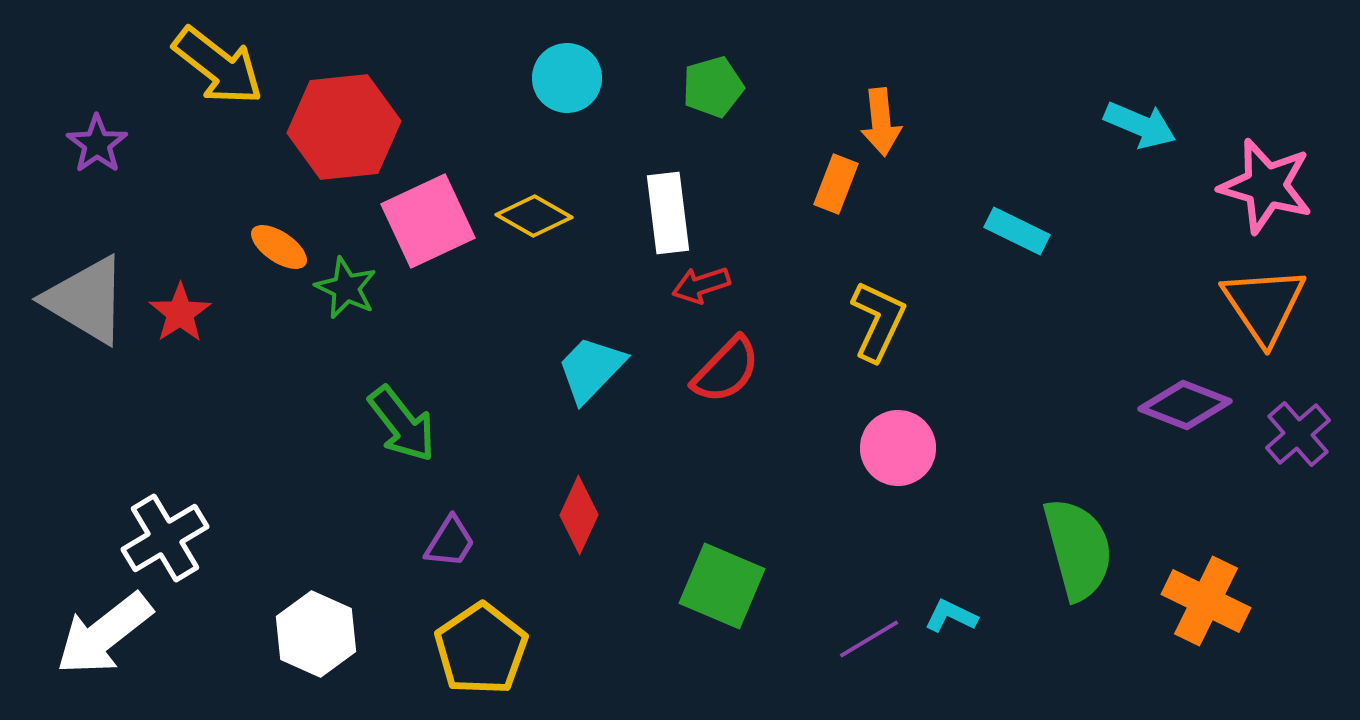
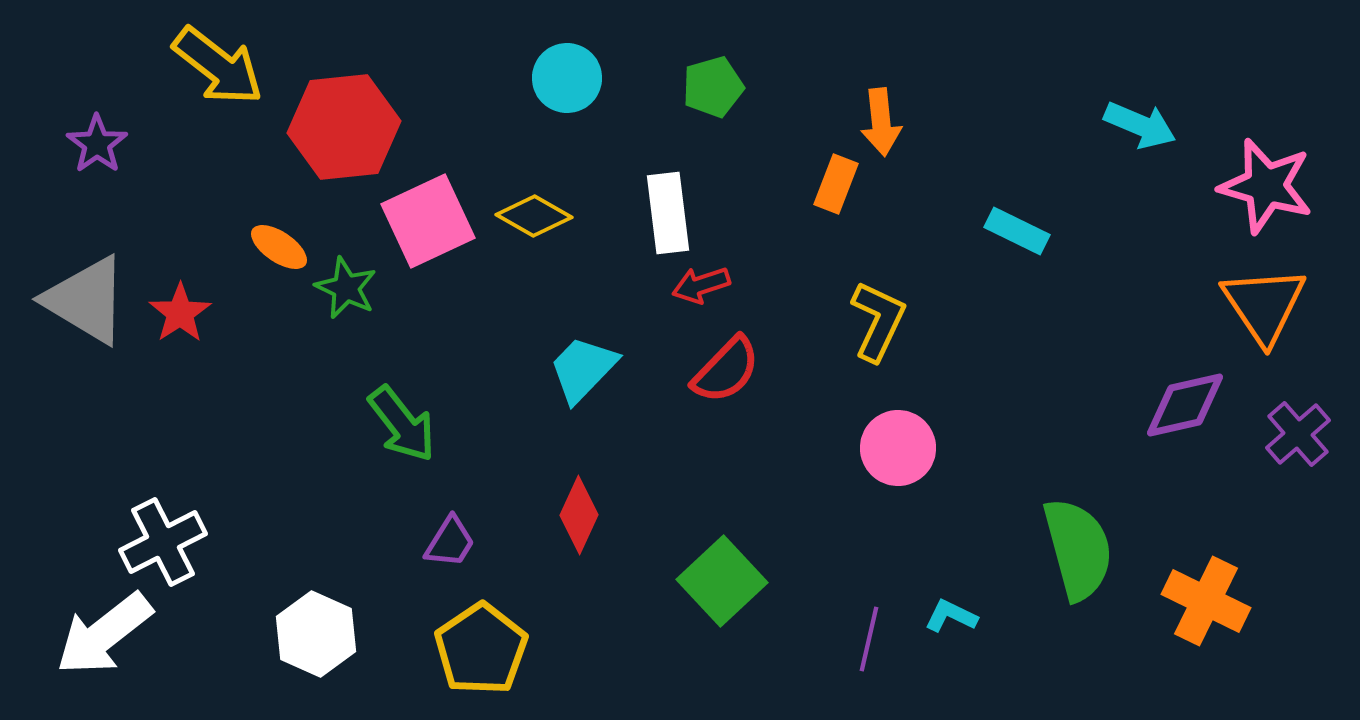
cyan trapezoid: moved 8 px left
purple diamond: rotated 34 degrees counterclockwise
white cross: moved 2 px left, 4 px down; rotated 4 degrees clockwise
green square: moved 5 px up; rotated 24 degrees clockwise
purple line: rotated 46 degrees counterclockwise
